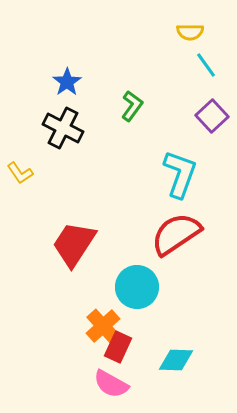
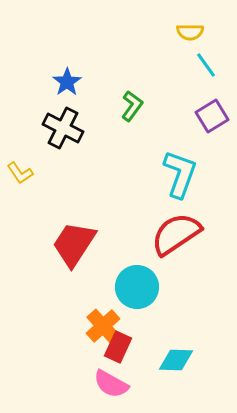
purple square: rotated 12 degrees clockwise
